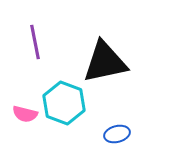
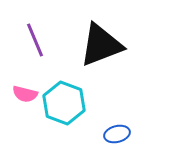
purple line: moved 2 px up; rotated 12 degrees counterclockwise
black triangle: moved 4 px left, 17 px up; rotated 9 degrees counterclockwise
pink semicircle: moved 20 px up
